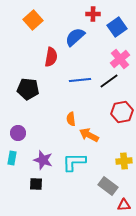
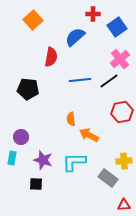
purple circle: moved 3 px right, 4 px down
gray rectangle: moved 8 px up
